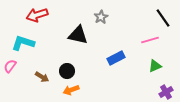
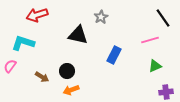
blue rectangle: moved 2 px left, 3 px up; rotated 36 degrees counterclockwise
purple cross: rotated 24 degrees clockwise
